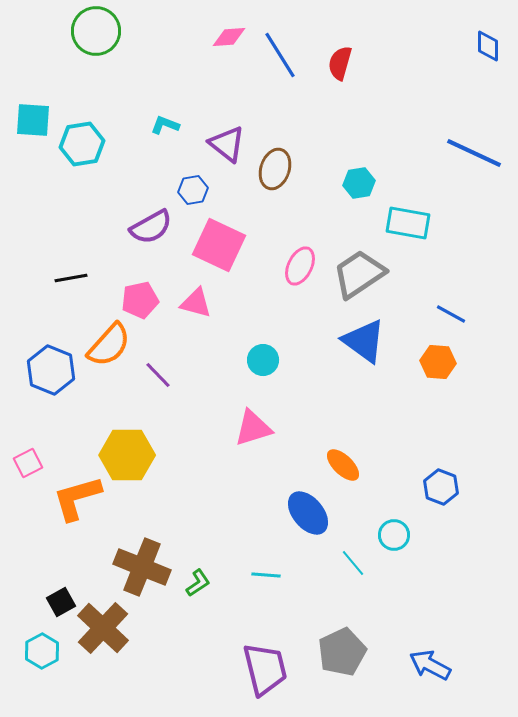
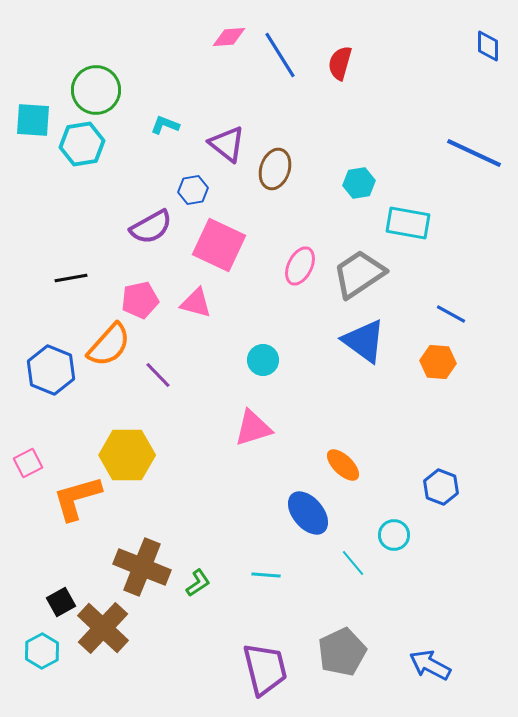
green circle at (96, 31): moved 59 px down
